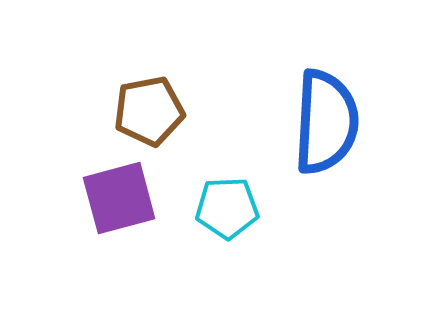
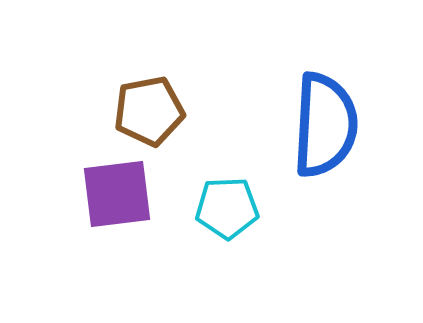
blue semicircle: moved 1 px left, 3 px down
purple square: moved 2 px left, 4 px up; rotated 8 degrees clockwise
